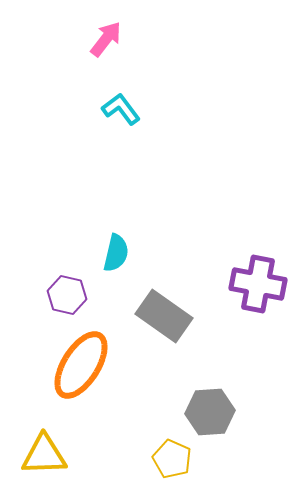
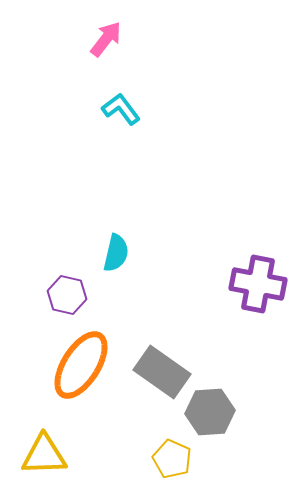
gray rectangle: moved 2 px left, 56 px down
